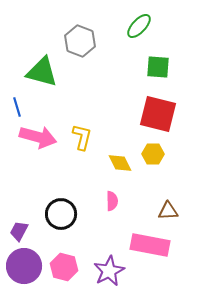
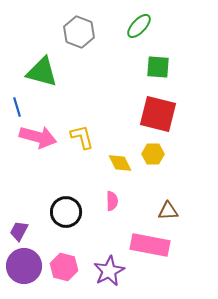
gray hexagon: moved 1 px left, 9 px up
yellow L-shape: rotated 28 degrees counterclockwise
black circle: moved 5 px right, 2 px up
